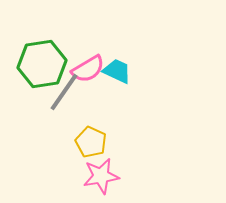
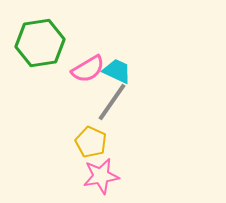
green hexagon: moved 2 px left, 21 px up
gray line: moved 48 px right, 10 px down
